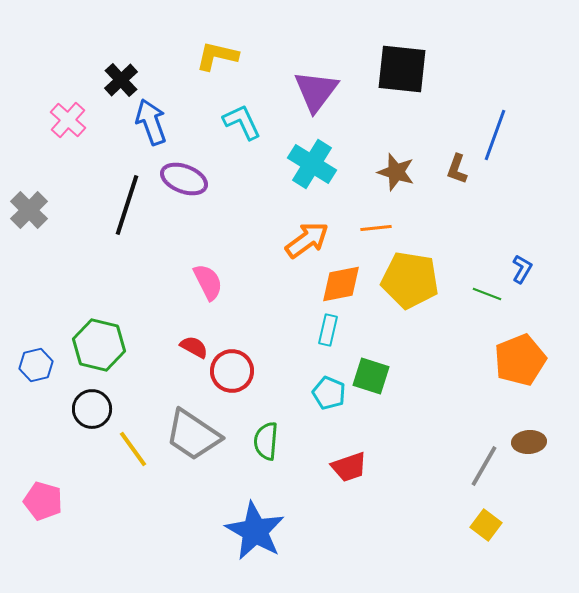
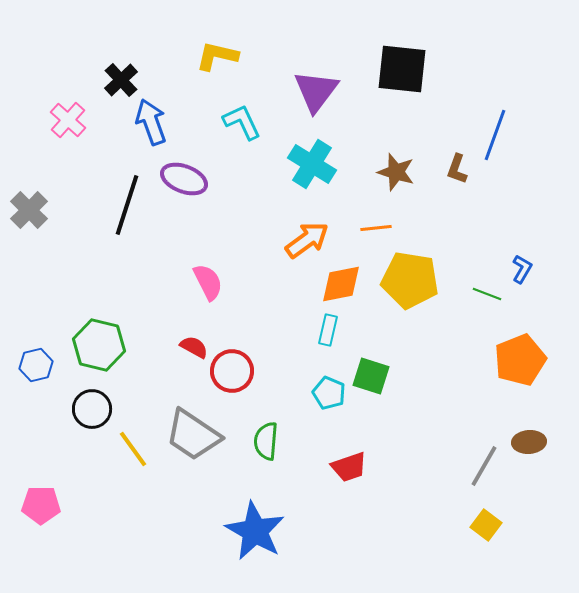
pink pentagon: moved 2 px left, 4 px down; rotated 15 degrees counterclockwise
